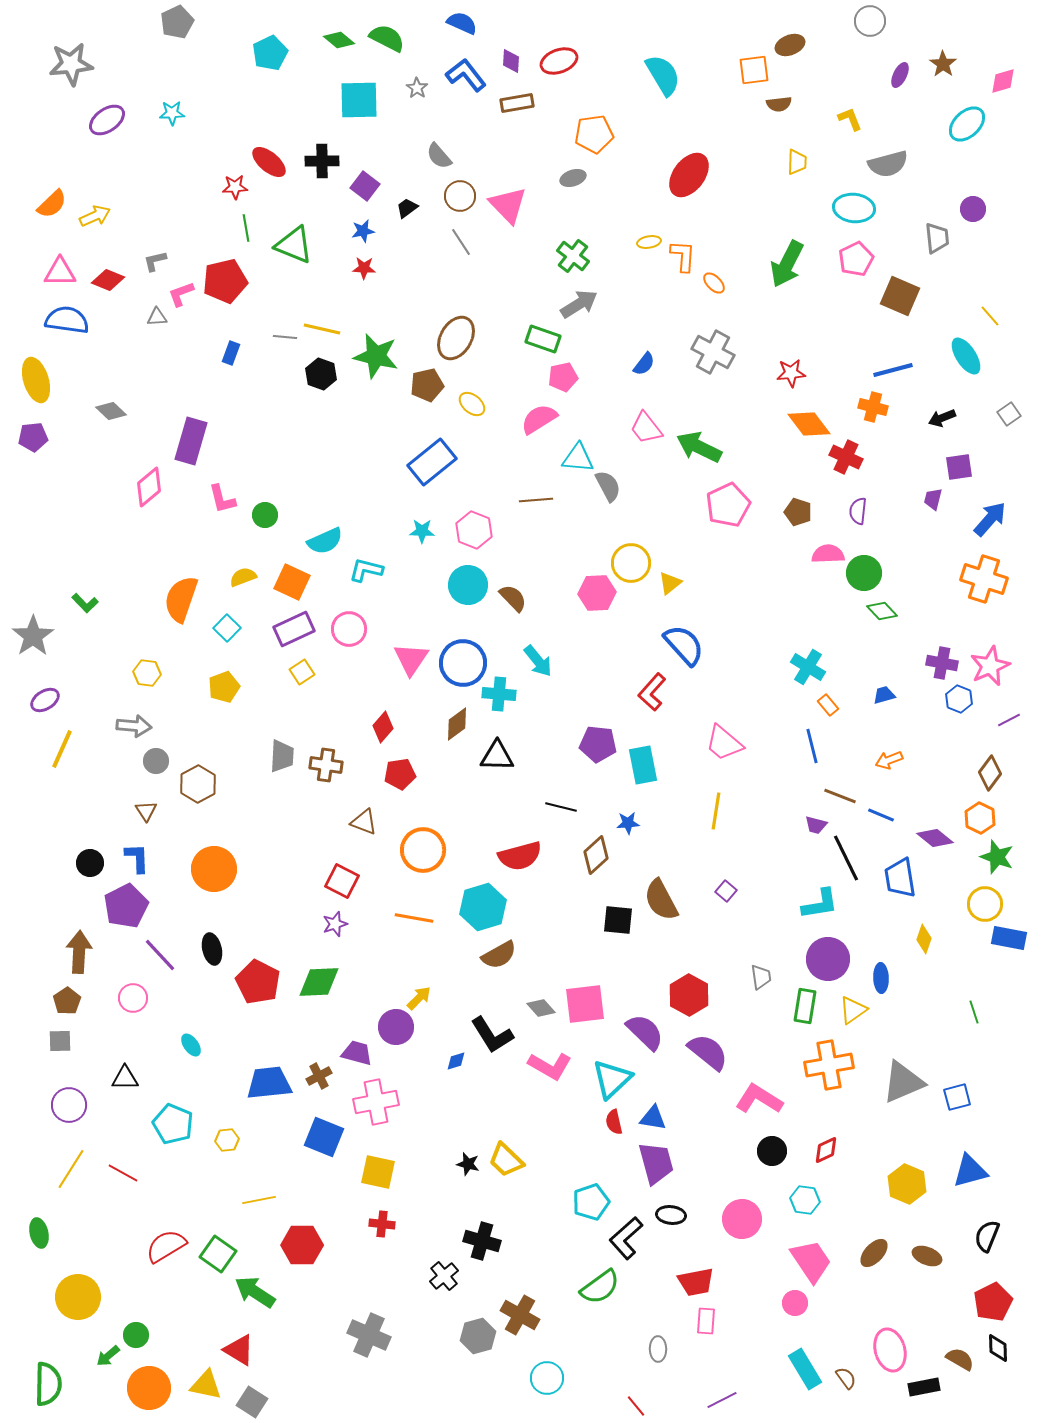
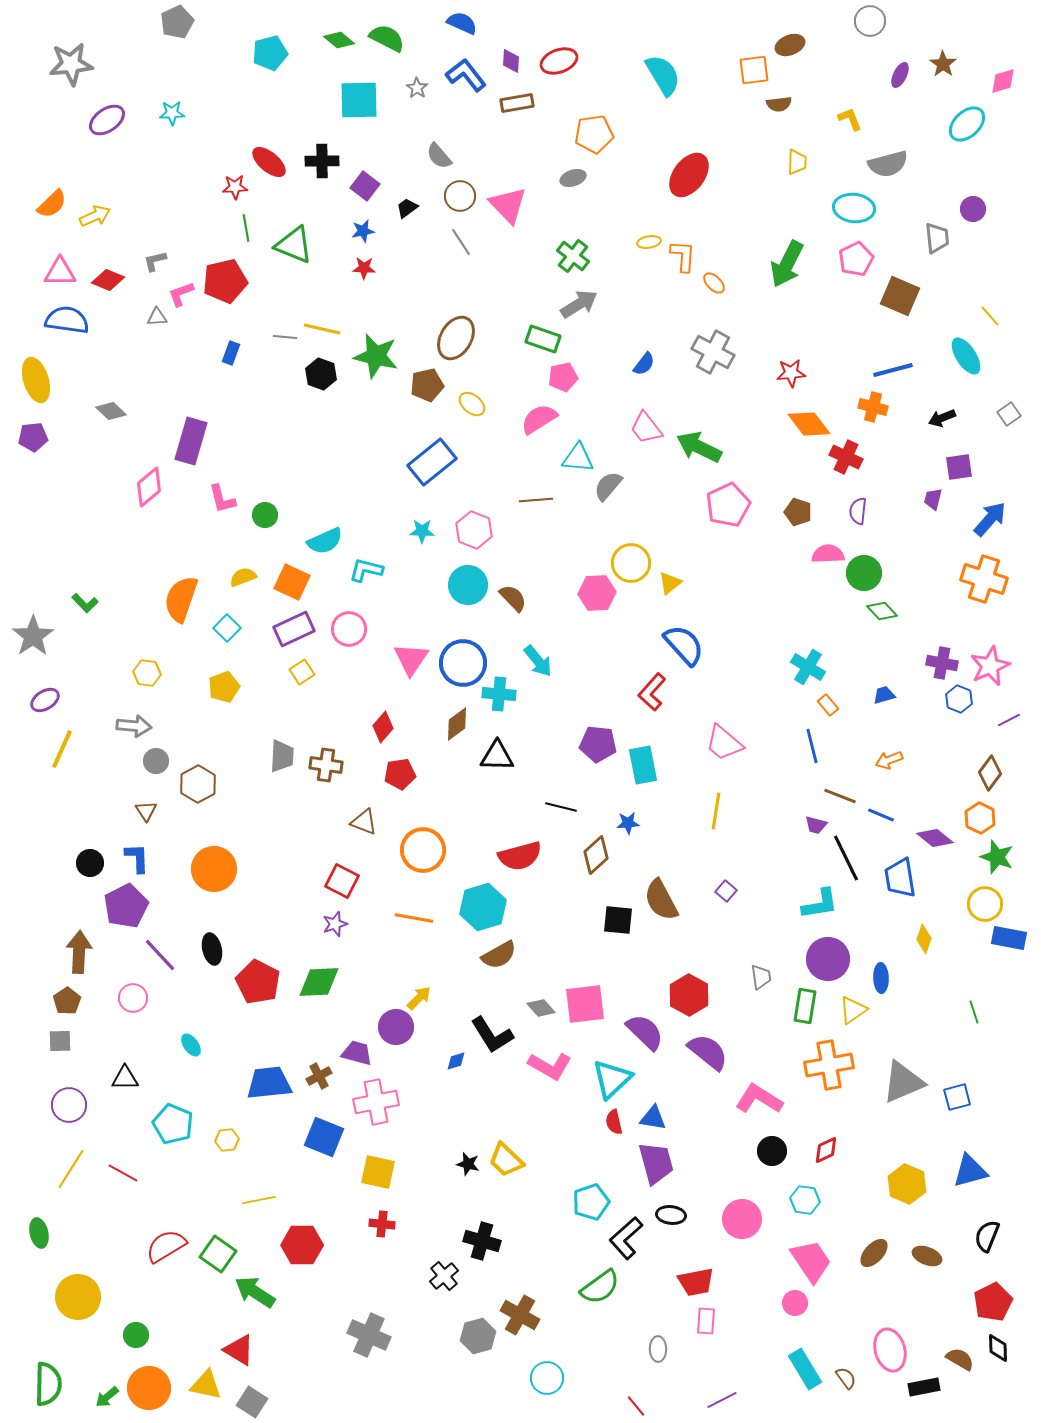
cyan pentagon at (270, 53): rotated 12 degrees clockwise
gray semicircle at (608, 486): rotated 112 degrees counterclockwise
green arrow at (108, 1356): moved 1 px left, 41 px down
